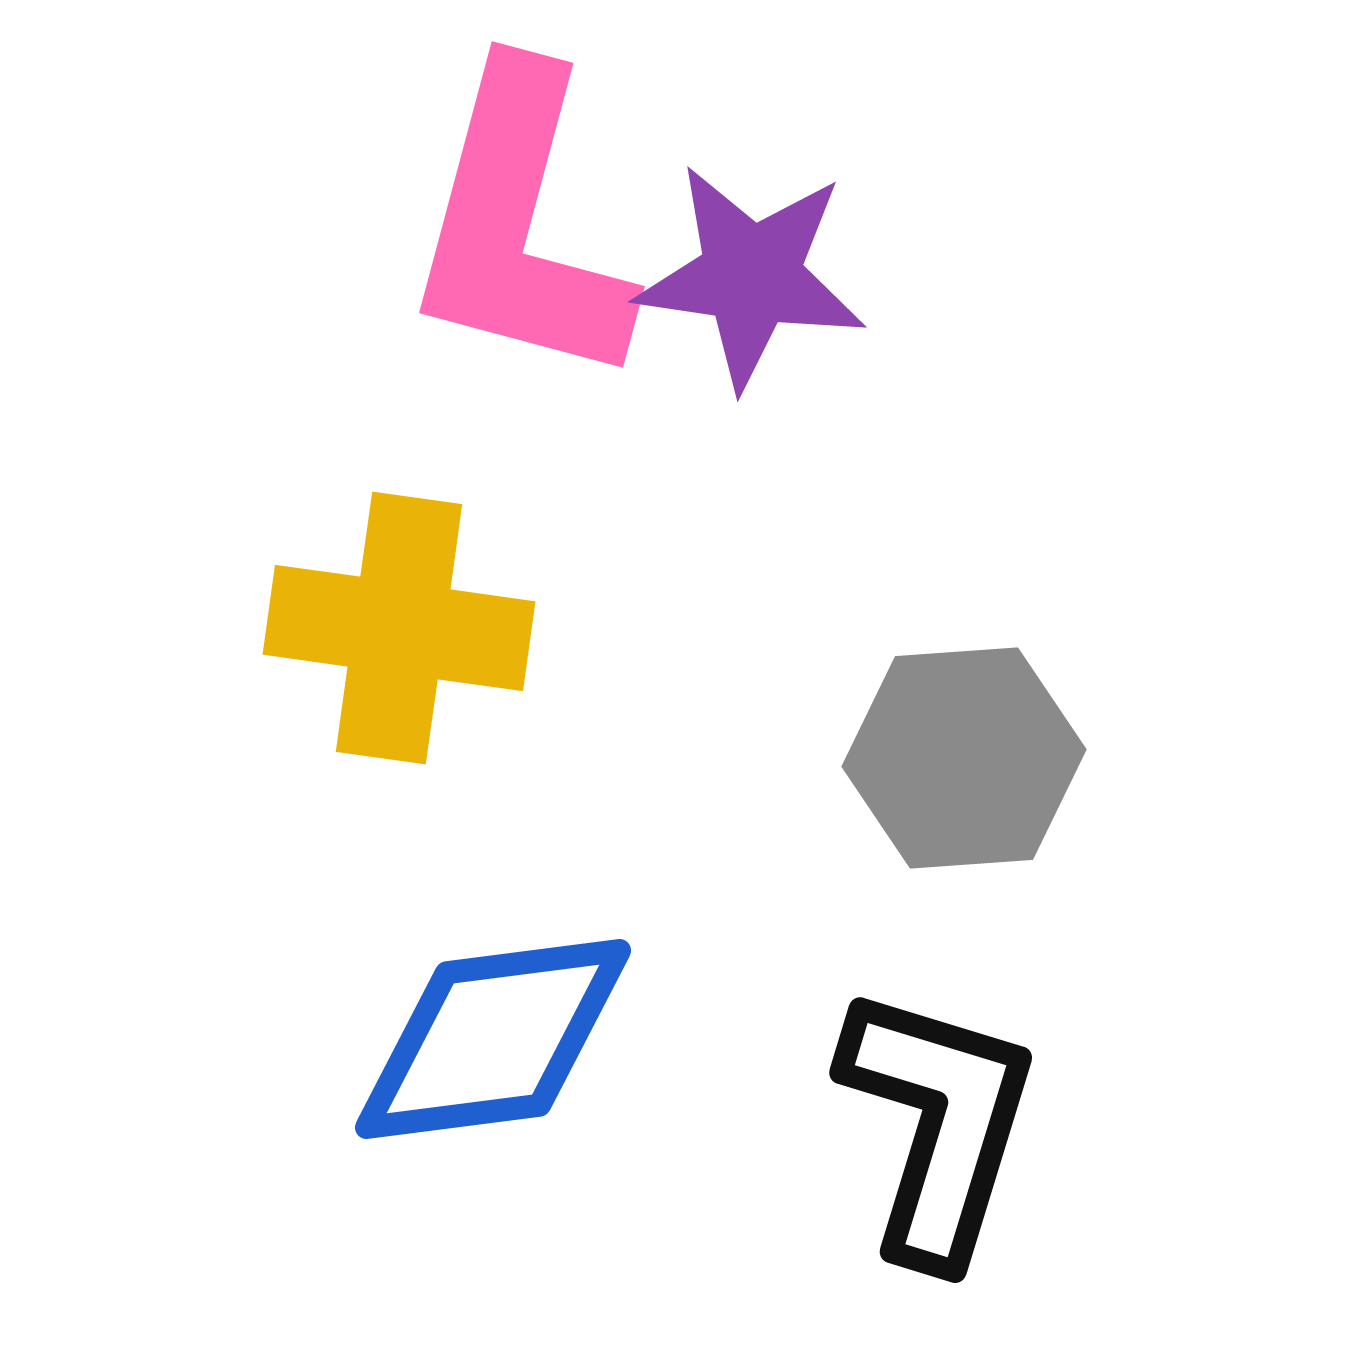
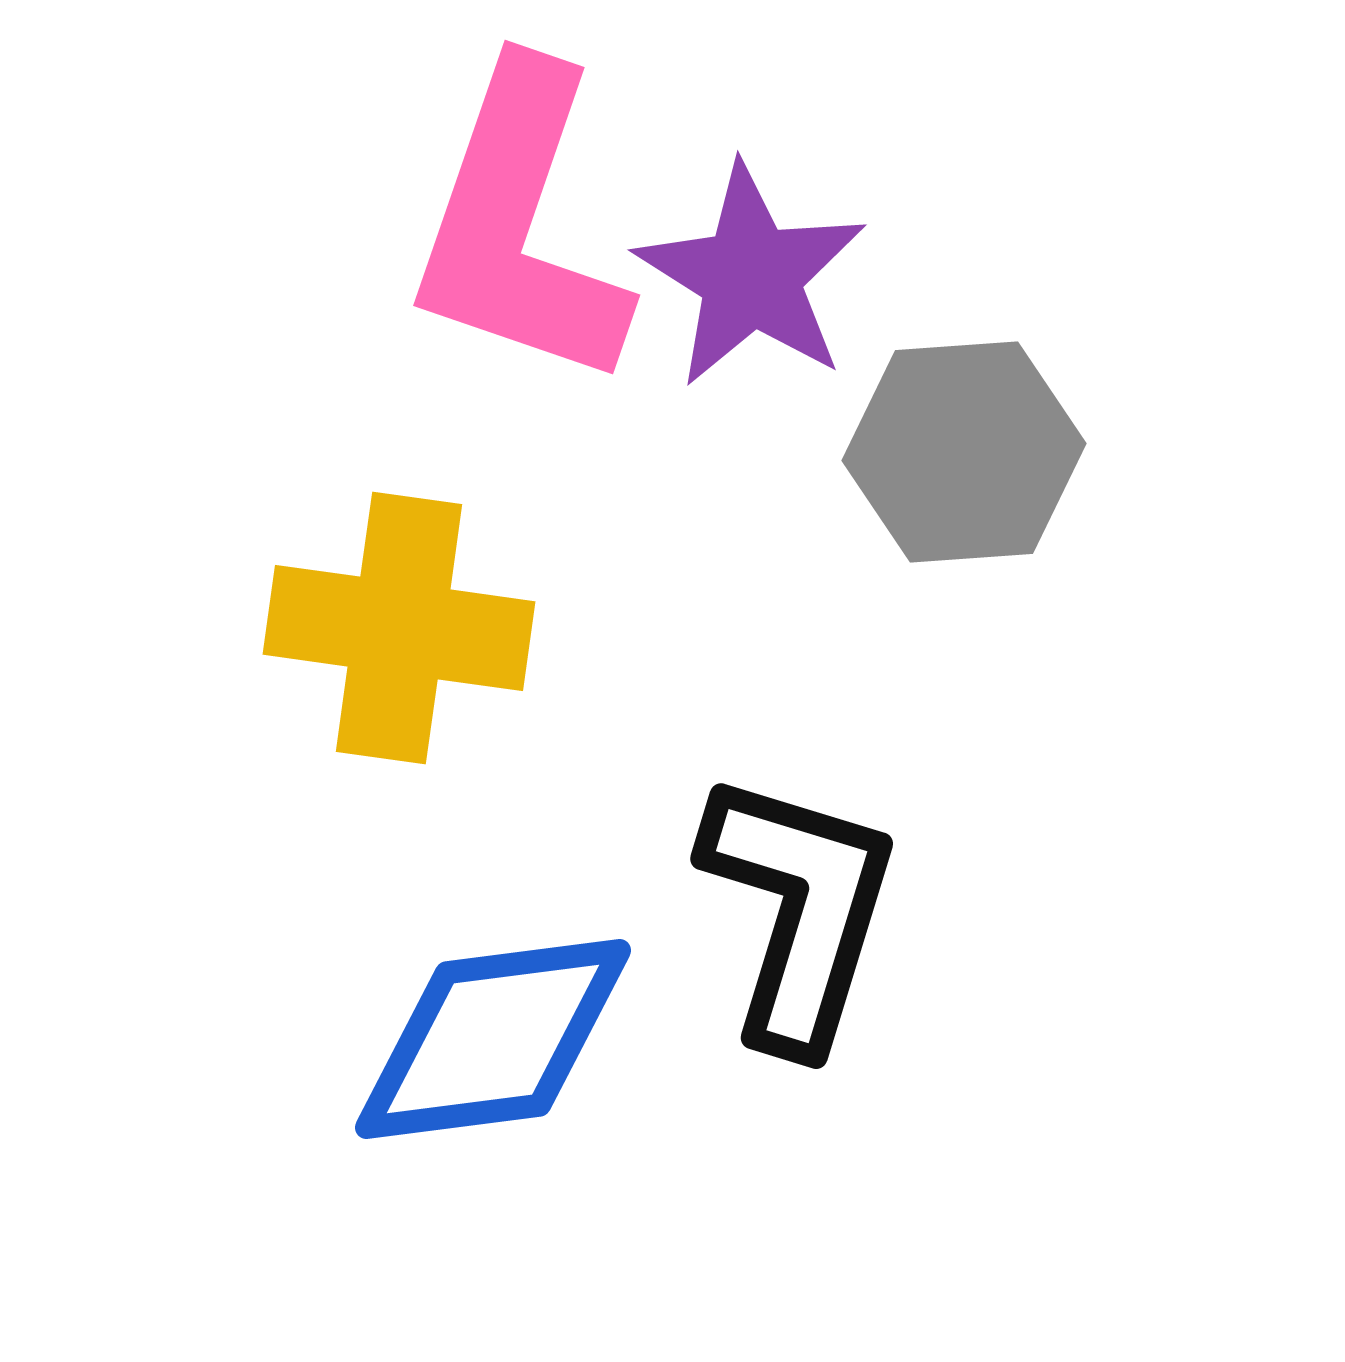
pink L-shape: rotated 4 degrees clockwise
purple star: rotated 24 degrees clockwise
gray hexagon: moved 306 px up
black L-shape: moved 139 px left, 214 px up
